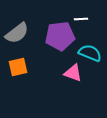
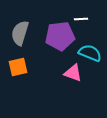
gray semicircle: moved 3 px right; rotated 145 degrees clockwise
